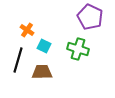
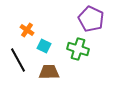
purple pentagon: moved 1 px right, 2 px down
black line: rotated 45 degrees counterclockwise
brown trapezoid: moved 7 px right
